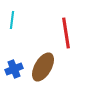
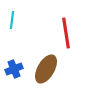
brown ellipse: moved 3 px right, 2 px down
